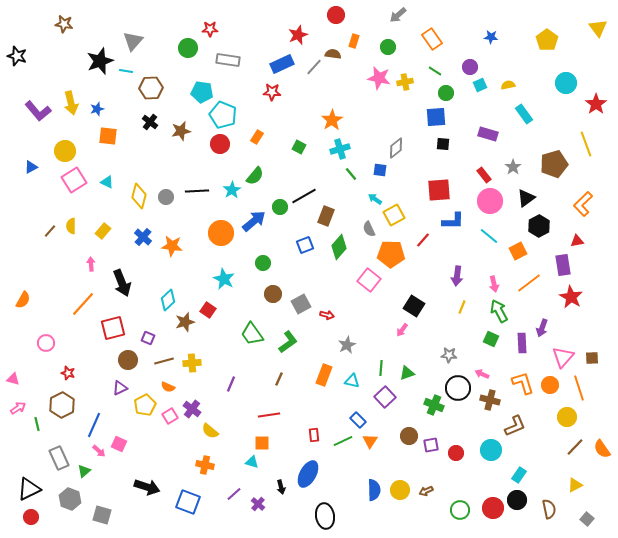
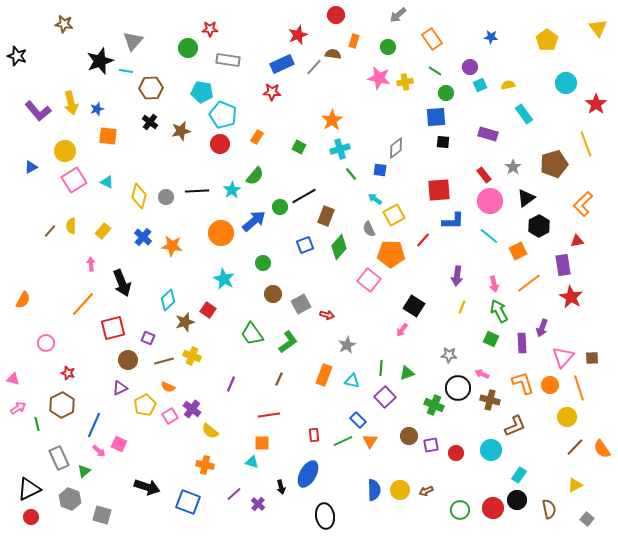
black square at (443, 144): moved 2 px up
yellow cross at (192, 363): moved 7 px up; rotated 24 degrees clockwise
